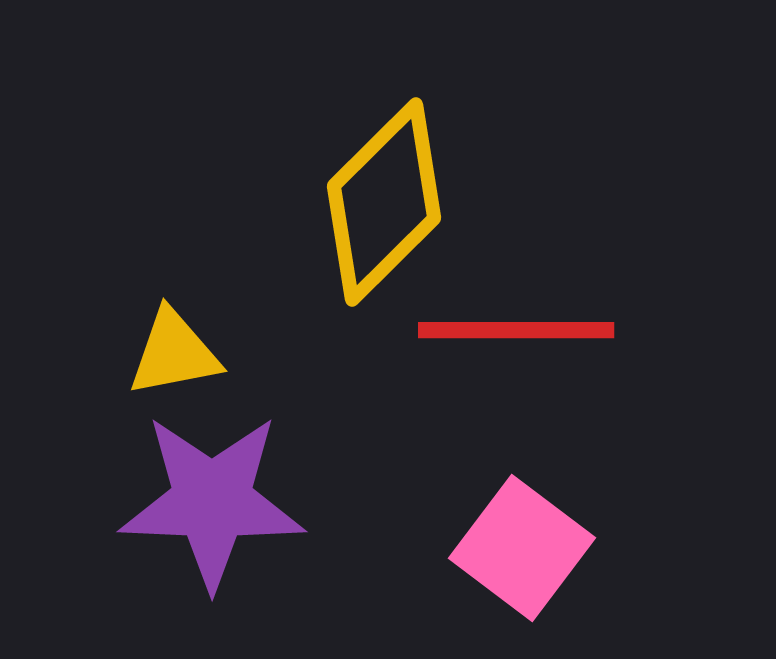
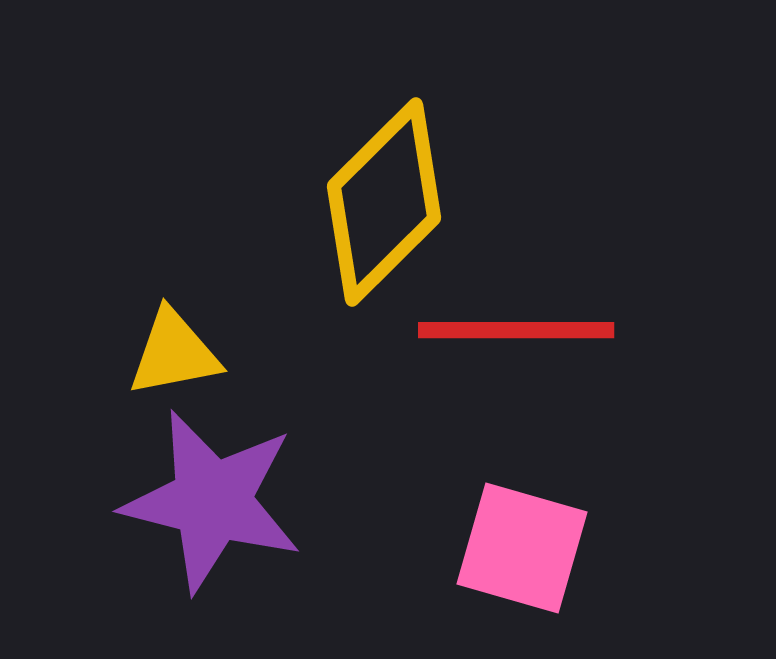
purple star: rotated 12 degrees clockwise
pink square: rotated 21 degrees counterclockwise
